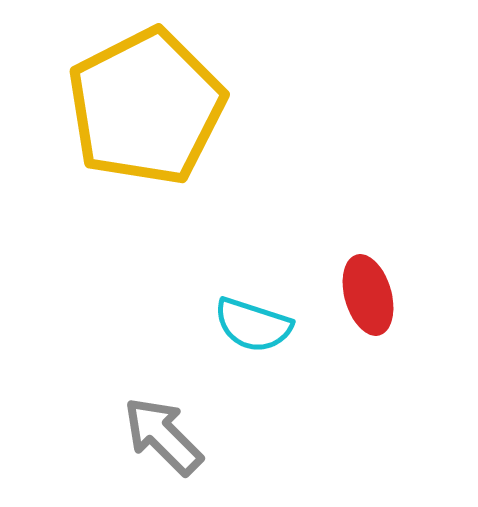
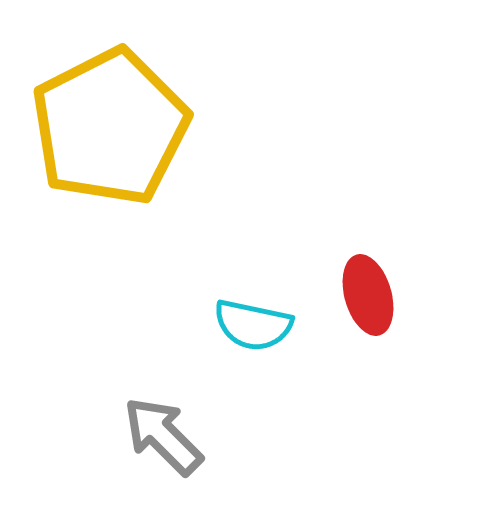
yellow pentagon: moved 36 px left, 20 px down
cyan semicircle: rotated 6 degrees counterclockwise
